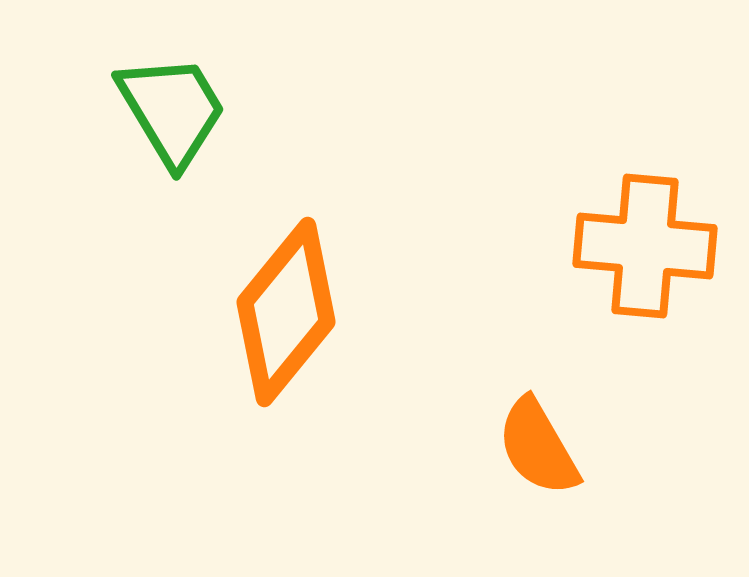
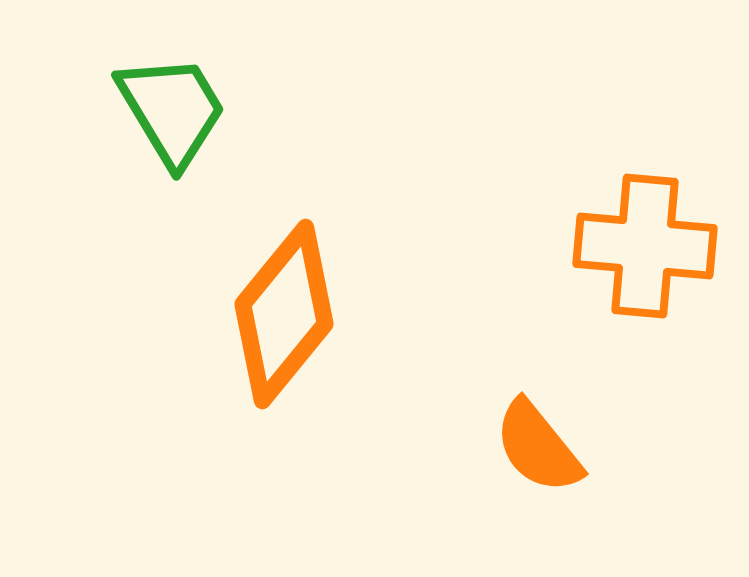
orange diamond: moved 2 px left, 2 px down
orange semicircle: rotated 9 degrees counterclockwise
